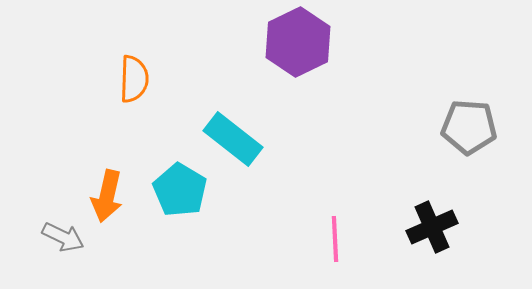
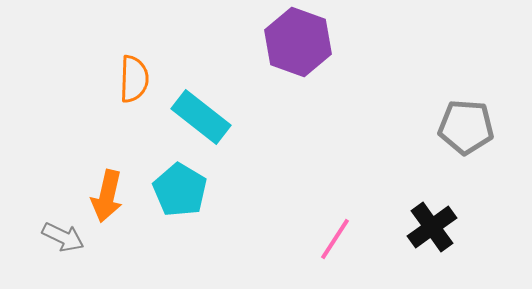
purple hexagon: rotated 14 degrees counterclockwise
gray pentagon: moved 3 px left
cyan rectangle: moved 32 px left, 22 px up
black cross: rotated 12 degrees counterclockwise
pink line: rotated 36 degrees clockwise
